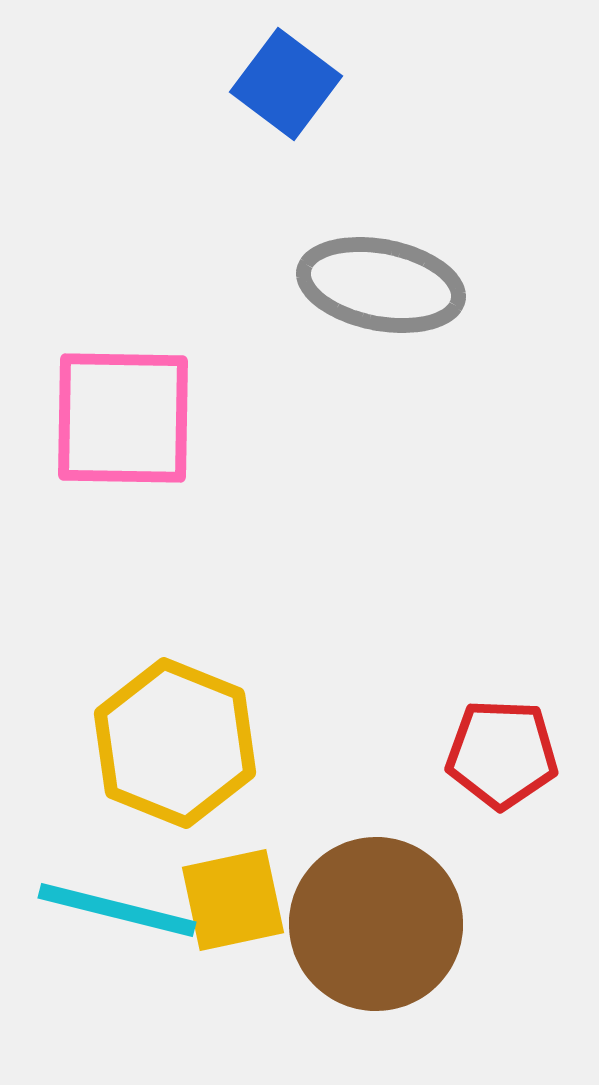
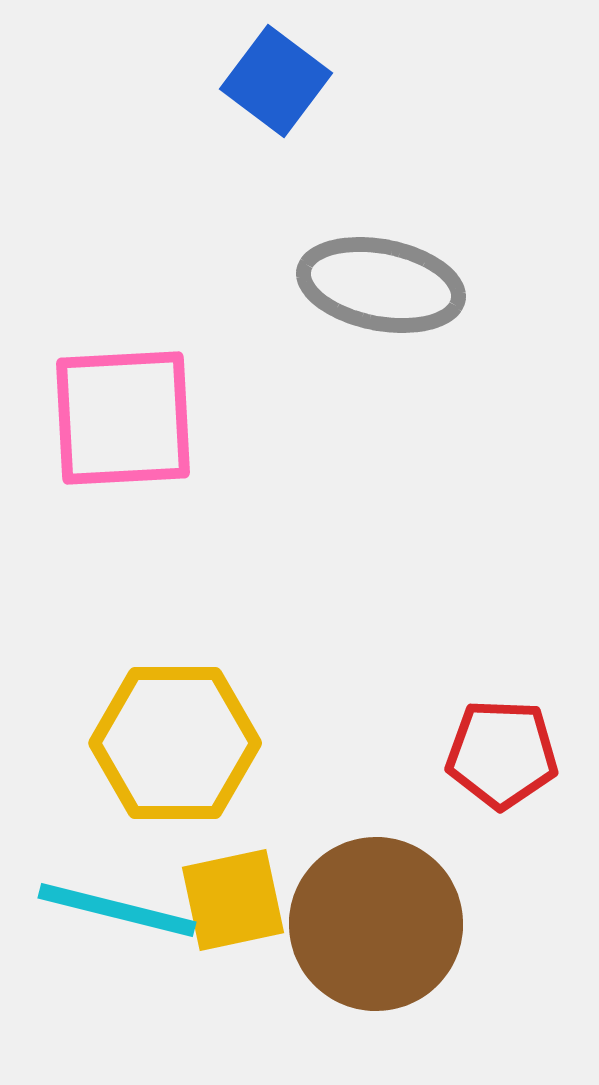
blue square: moved 10 px left, 3 px up
pink square: rotated 4 degrees counterclockwise
yellow hexagon: rotated 22 degrees counterclockwise
